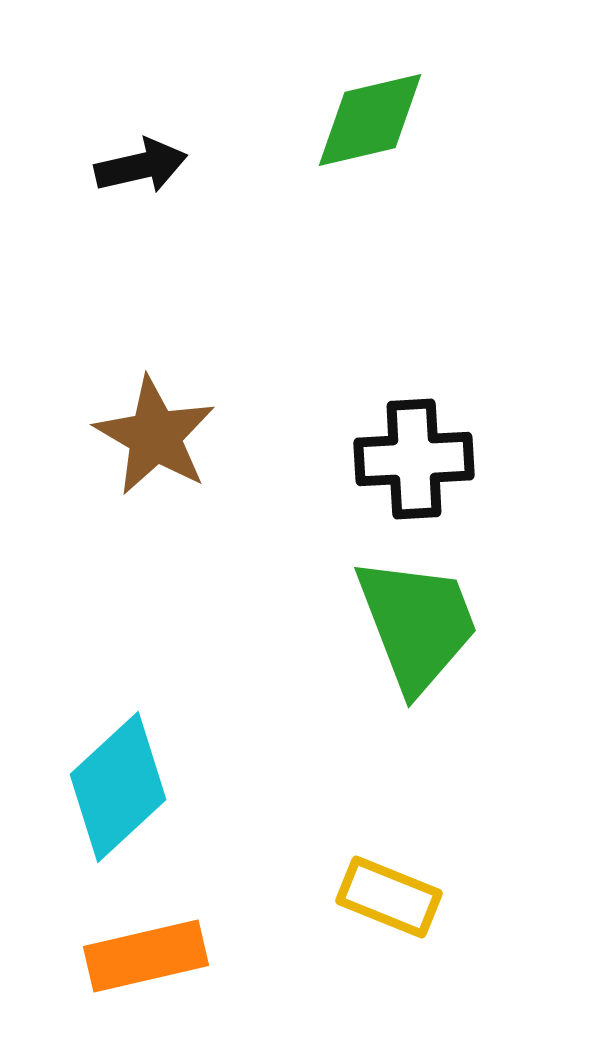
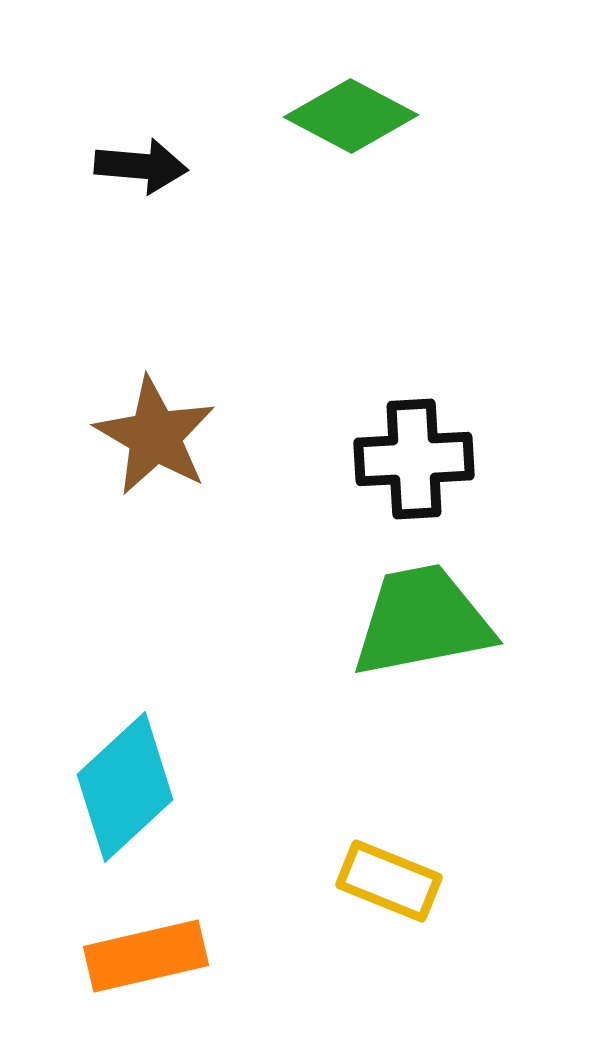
green diamond: moved 19 px left, 4 px up; rotated 41 degrees clockwise
black arrow: rotated 18 degrees clockwise
green trapezoid: moved 5 px right, 3 px up; rotated 80 degrees counterclockwise
cyan diamond: moved 7 px right
yellow rectangle: moved 16 px up
